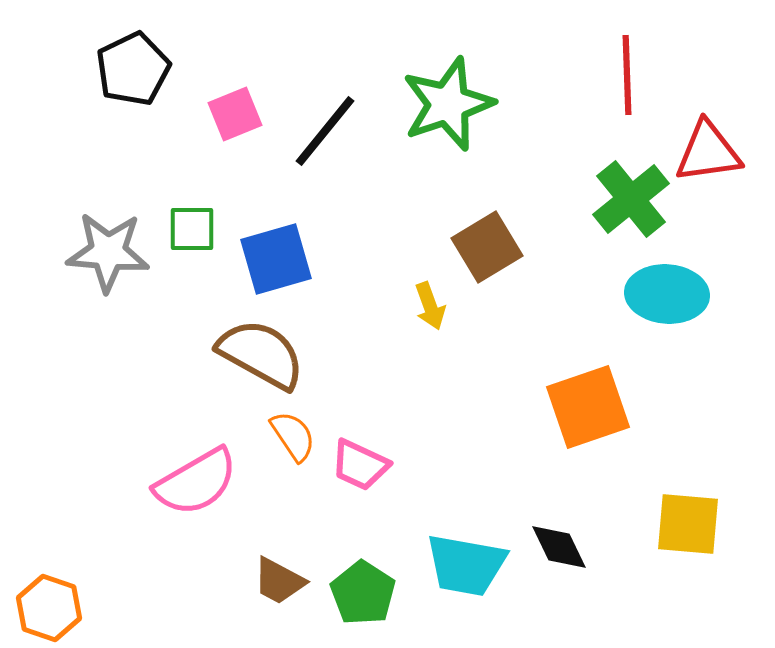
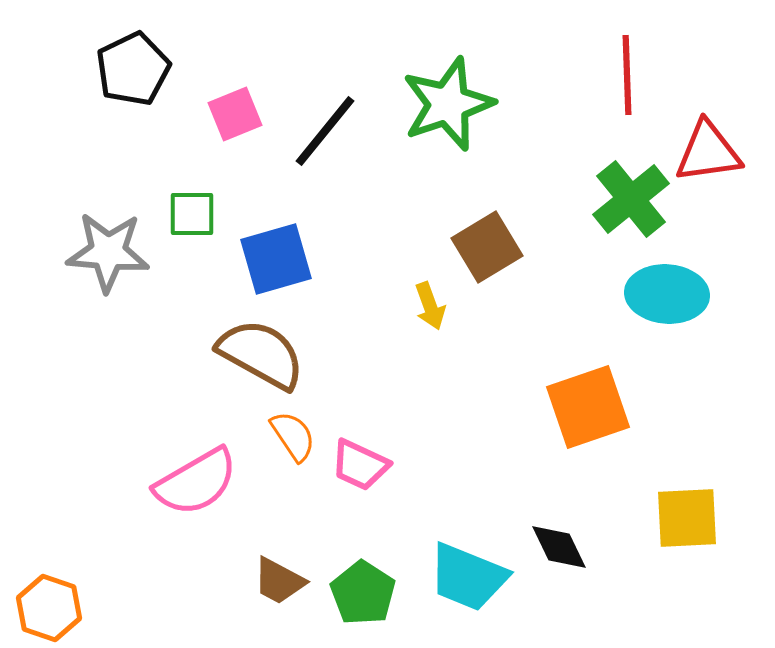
green square: moved 15 px up
yellow square: moved 1 px left, 6 px up; rotated 8 degrees counterclockwise
cyan trapezoid: moved 2 px right, 12 px down; rotated 12 degrees clockwise
